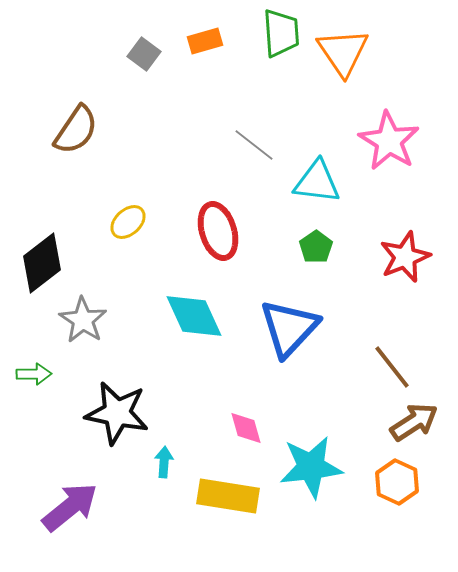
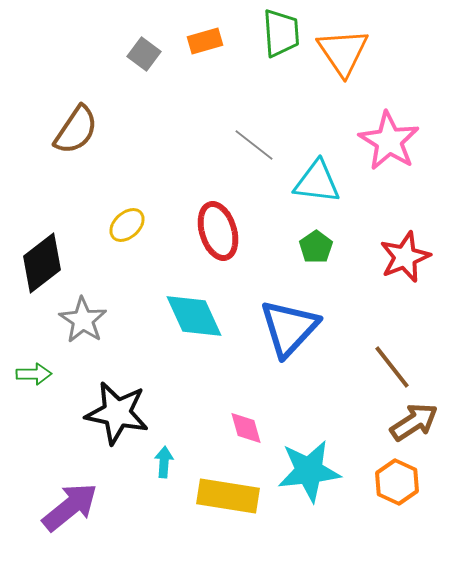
yellow ellipse: moved 1 px left, 3 px down
cyan star: moved 2 px left, 4 px down
